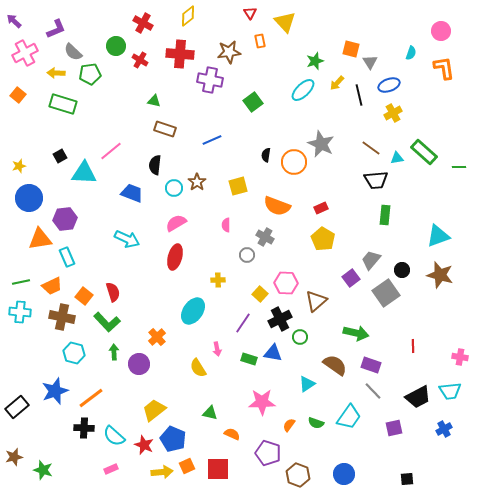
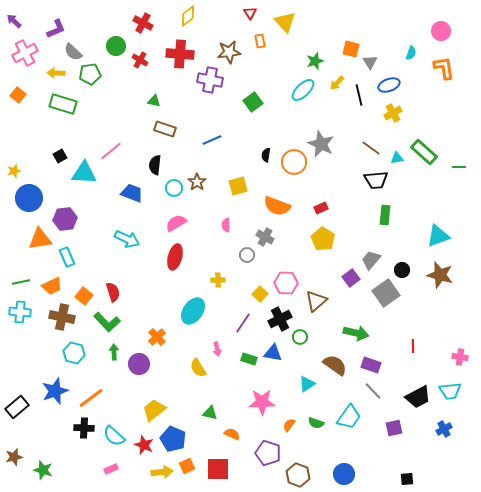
yellow star at (19, 166): moved 5 px left, 5 px down
